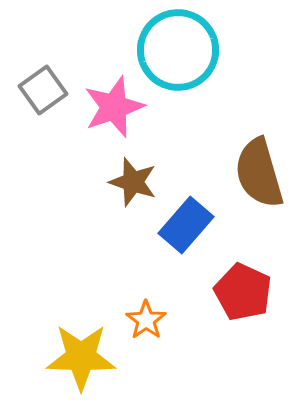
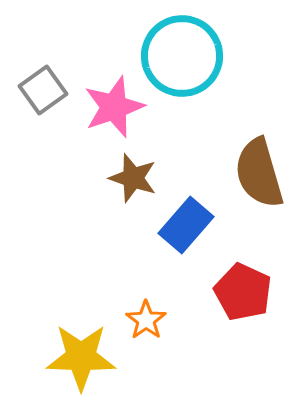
cyan circle: moved 4 px right, 6 px down
brown star: moved 4 px up
